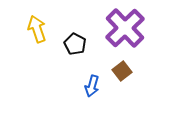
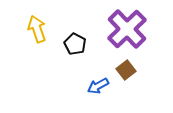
purple cross: moved 2 px right, 1 px down
brown square: moved 4 px right, 1 px up
blue arrow: moved 6 px right; rotated 45 degrees clockwise
